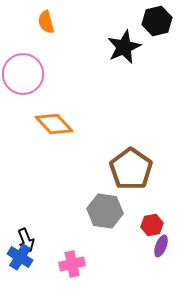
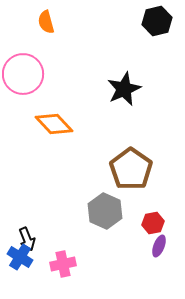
black star: moved 42 px down
gray hexagon: rotated 16 degrees clockwise
red hexagon: moved 1 px right, 2 px up
black arrow: moved 1 px right, 1 px up
purple ellipse: moved 2 px left
pink cross: moved 9 px left
